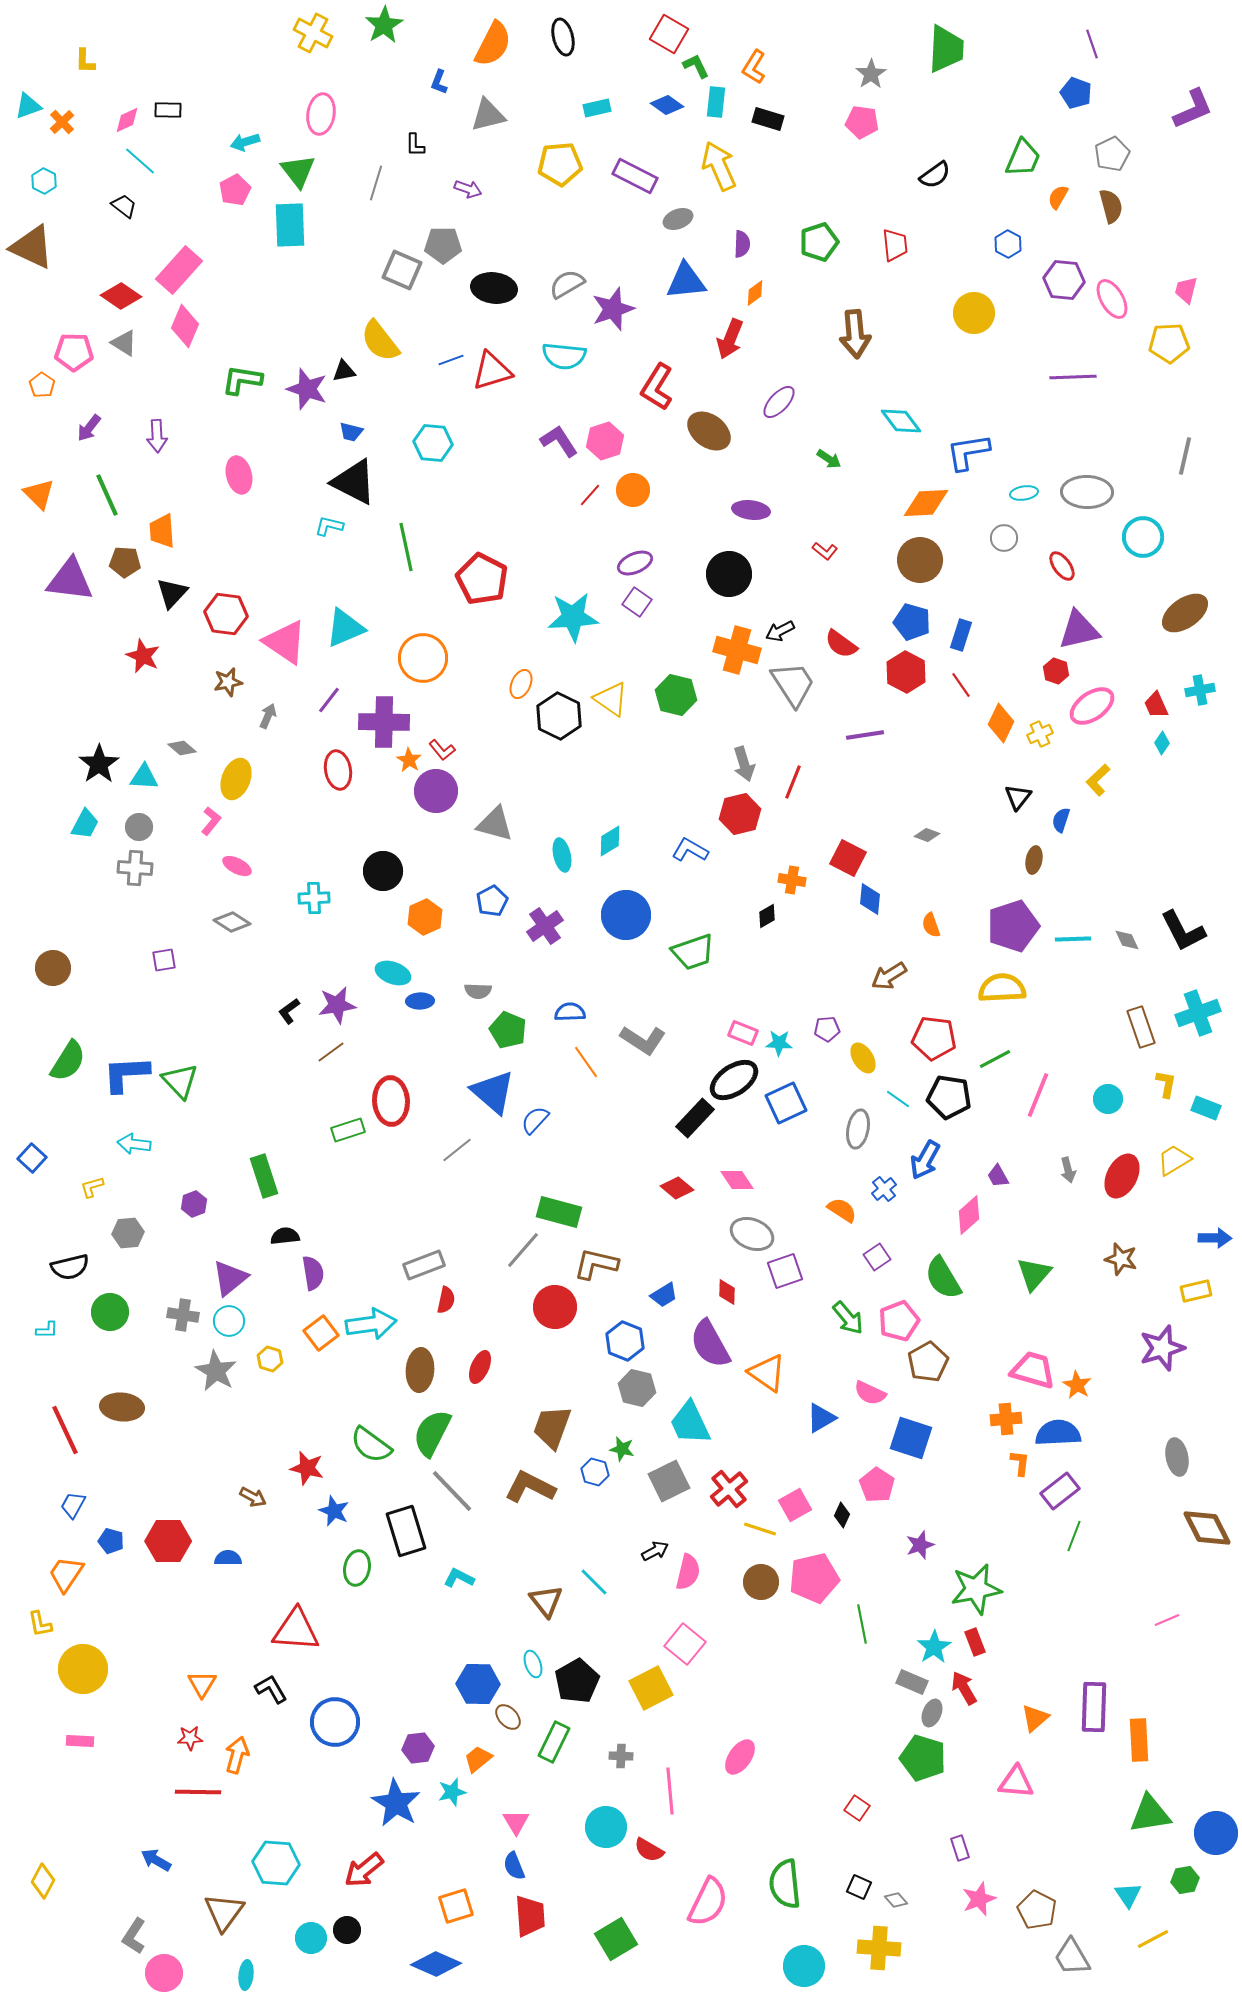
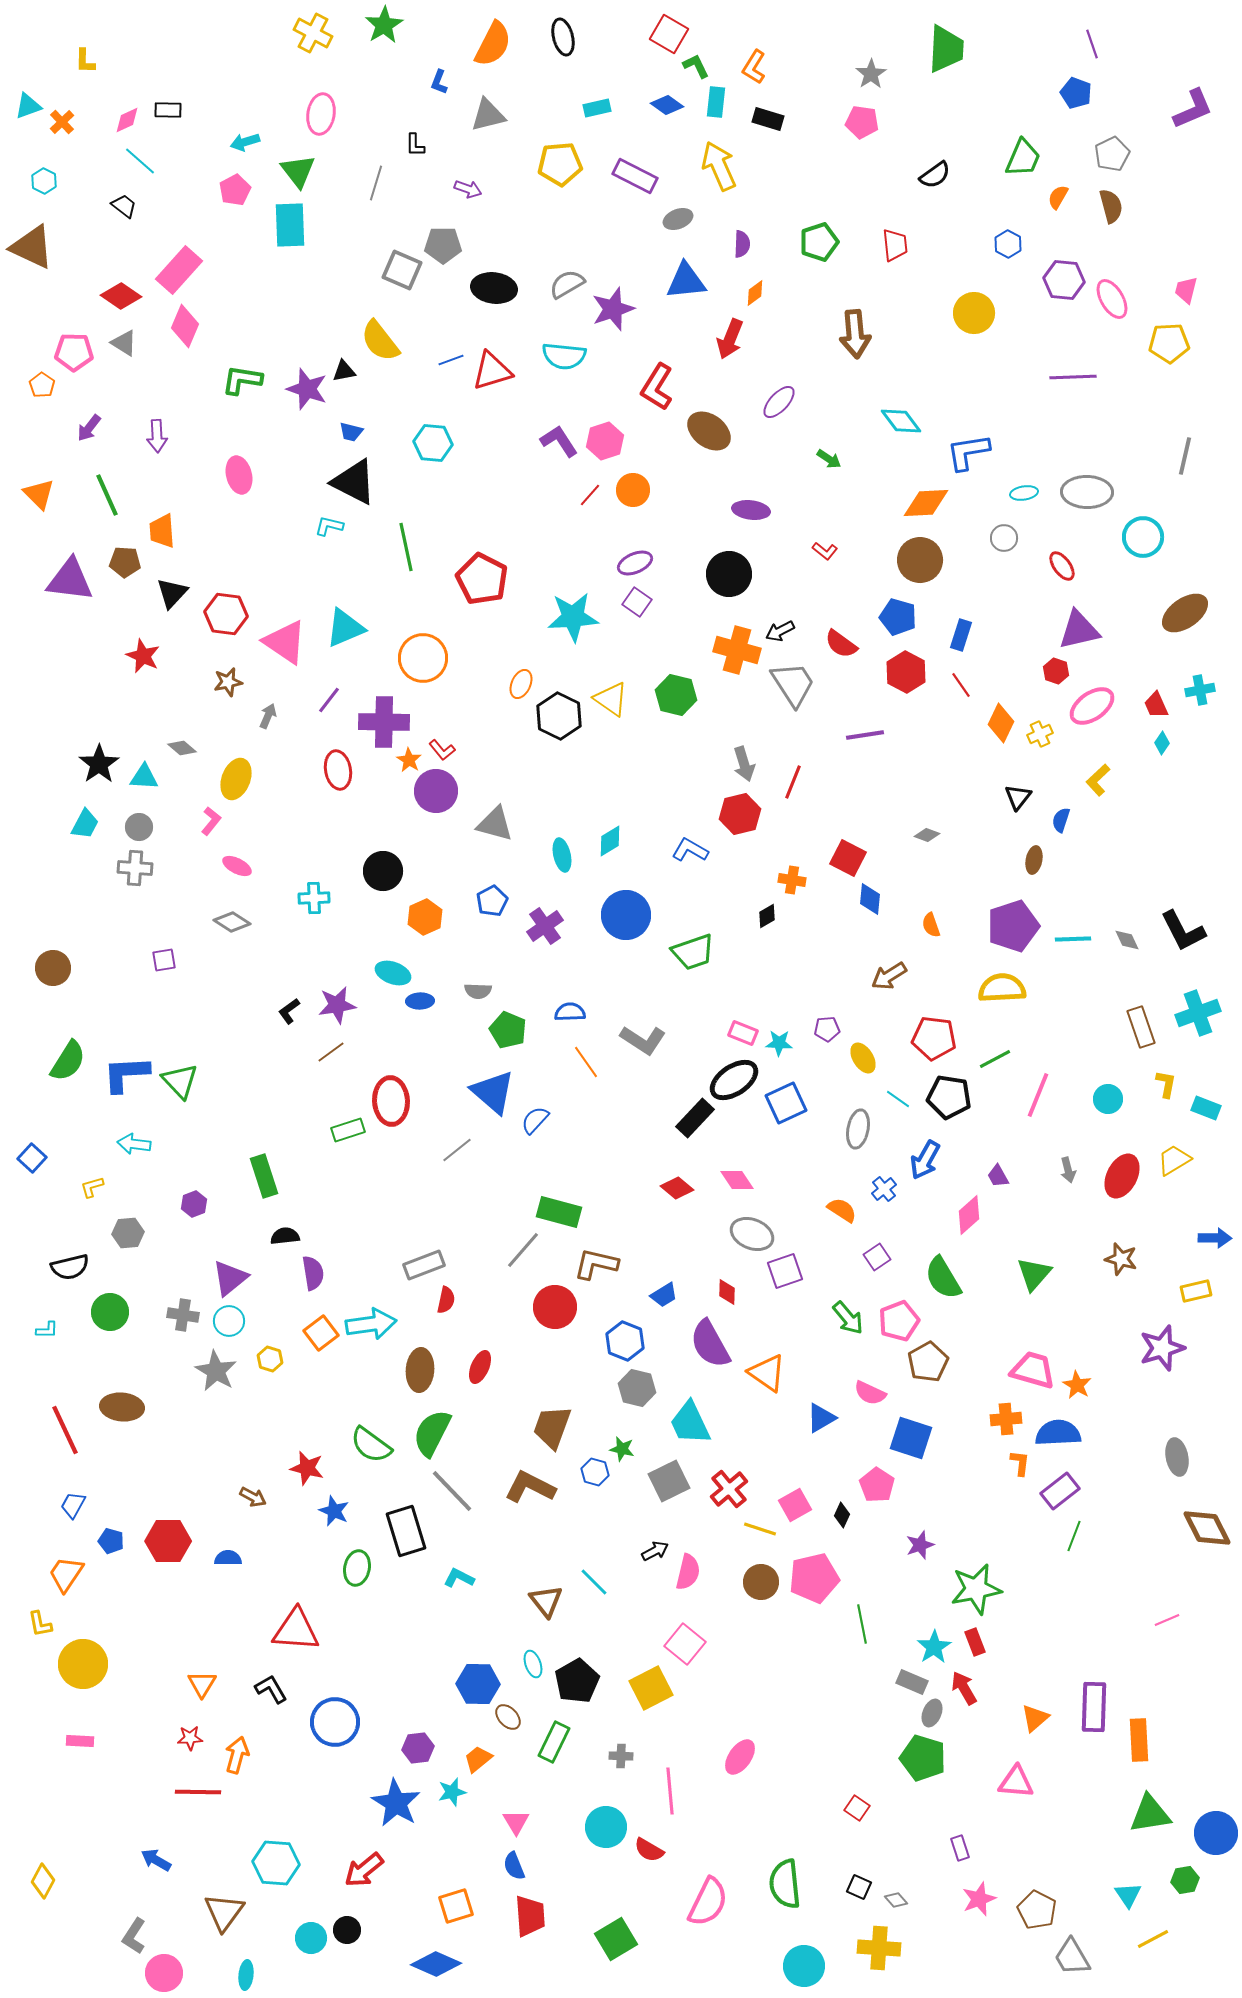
blue pentagon at (912, 622): moved 14 px left, 5 px up
yellow circle at (83, 1669): moved 5 px up
